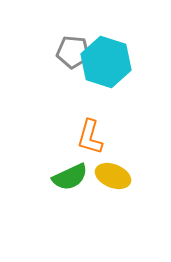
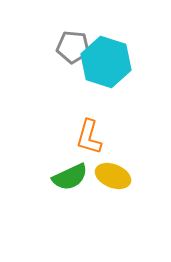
gray pentagon: moved 5 px up
orange L-shape: moved 1 px left
